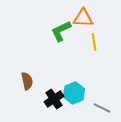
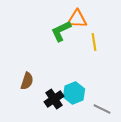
orange triangle: moved 6 px left, 1 px down
brown semicircle: rotated 30 degrees clockwise
gray line: moved 1 px down
